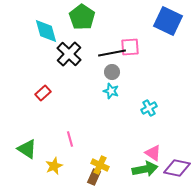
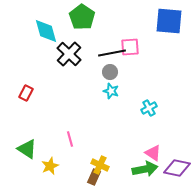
blue square: moved 1 px right; rotated 20 degrees counterclockwise
gray circle: moved 2 px left
red rectangle: moved 17 px left; rotated 21 degrees counterclockwise
yellow star: moved 4 px left
